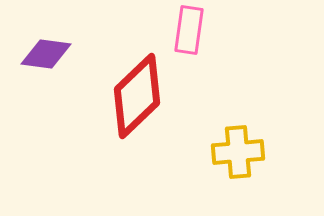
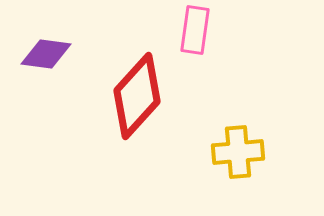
pink rectangle: moved 6 px right
red diamond: rotated 4 degrees counterclockwise
